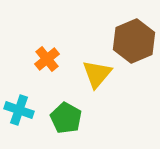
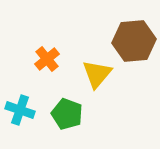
brown hexagon: rotated 18 degrees clockwise
cyan cross: moved 1 px right
green pentagon: moved 1 px right, 4 px up; rotated 8 degrees counterclockwise
